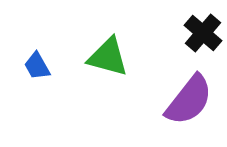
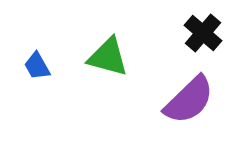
purple semicircle: rotated 8 degrees clockwise
